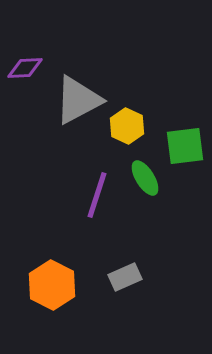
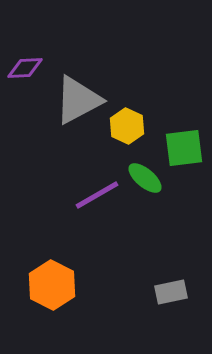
green square: moved 1 px left, 2 px down
green ellipse: rotated 18 degrees counterclockwise
purple line: rotated 42 degrees clockwise
gray rectangle: moved 46 px right, 15 px down; rotated 12 degrees clockwise
